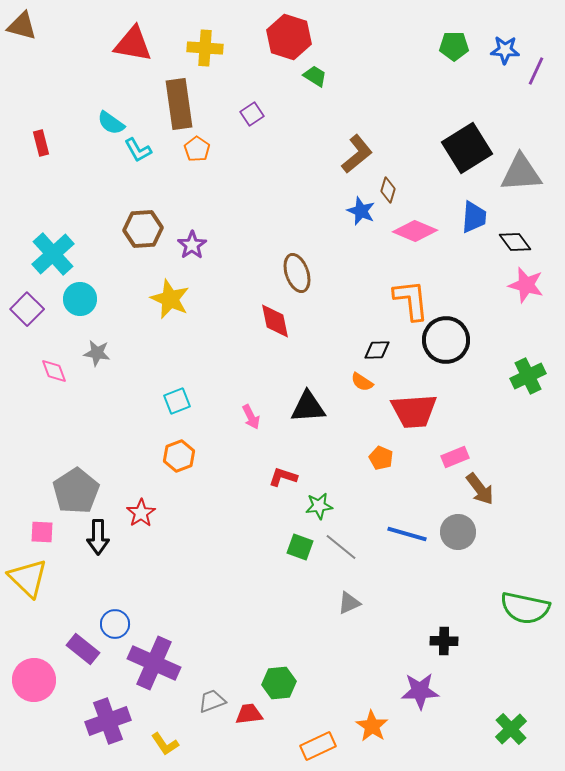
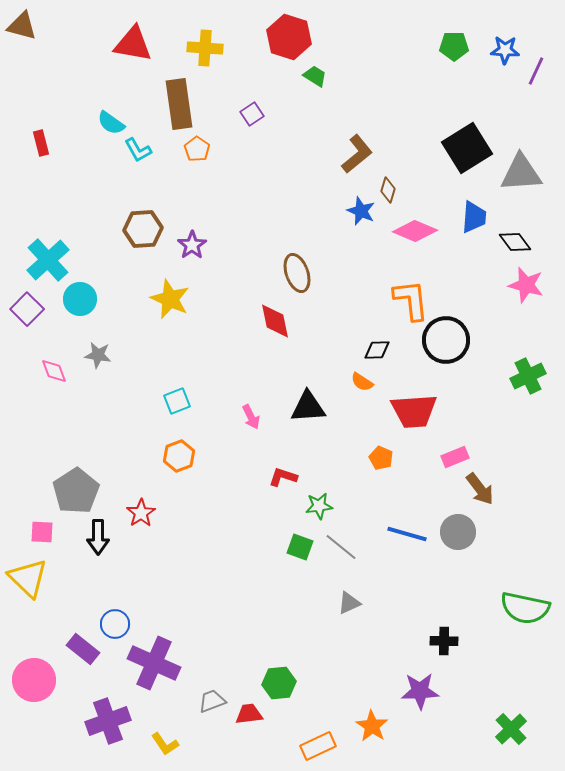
cyan cross at (53, 254): moved 5 px left, 6 px down
gray star at (97, 353): moved 1 px right, 2 px down
